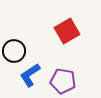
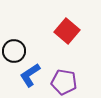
red square: rotated 20 degrees counterclockwise
purple pentagon: moved 1 px right, 1 px down
